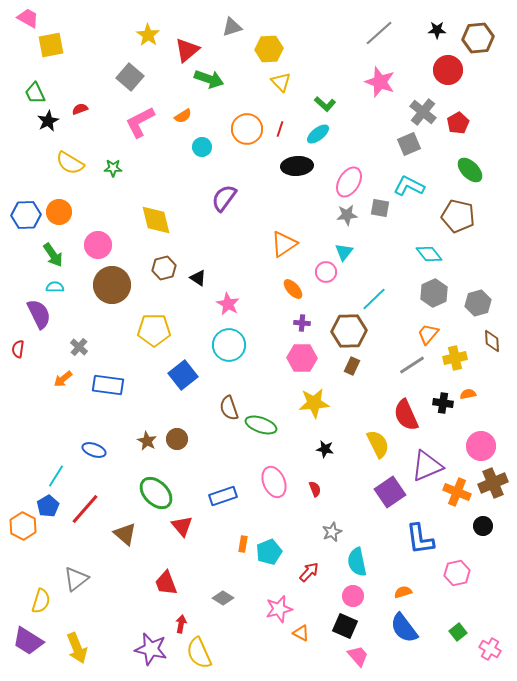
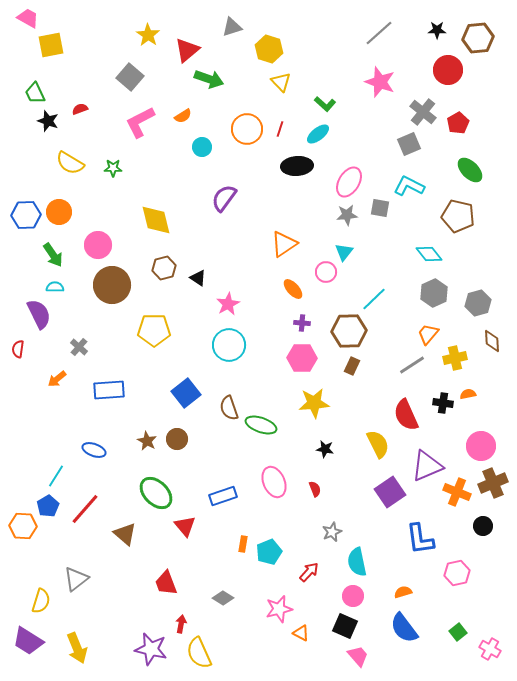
yellow hexagon at (269, 49): rotated 20 degrees clockwise
black star at (48, 121): rotated 25 degrees counterclockwise
pink star at (228, 304): rotated 15 degrees clockwise
blue square at (183, 375): moved 3 px right, 18 px down
orange arrow at (63, 379): moved 6 px left
blue rectangle at (108, 385): moved 1 px right, 5 px down; rotated 12 degrees counterclockwise
orange hexagon at (23, 526): rotated 24 degrees counterclockwise
red triangle at (182, 526): moved 3 px right
